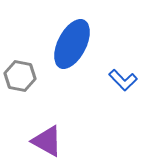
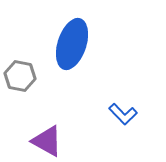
blue ellipse: rotated 9 degrees counterclockwise
blue L-shape: moved 34 px down
